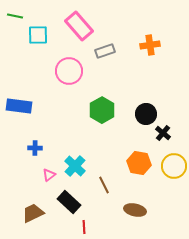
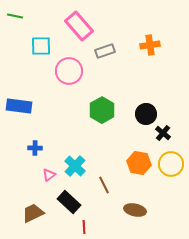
cyan square: moved 3 px right, 11 px down
yellow circle: moved 3 px left, 2 px up
